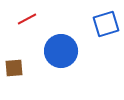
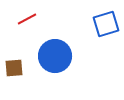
blue circle: moved 6 px left, 5 px down
